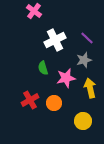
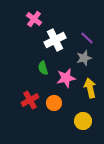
pink cross: moved 8 px down
gray star: moved 2 px up
